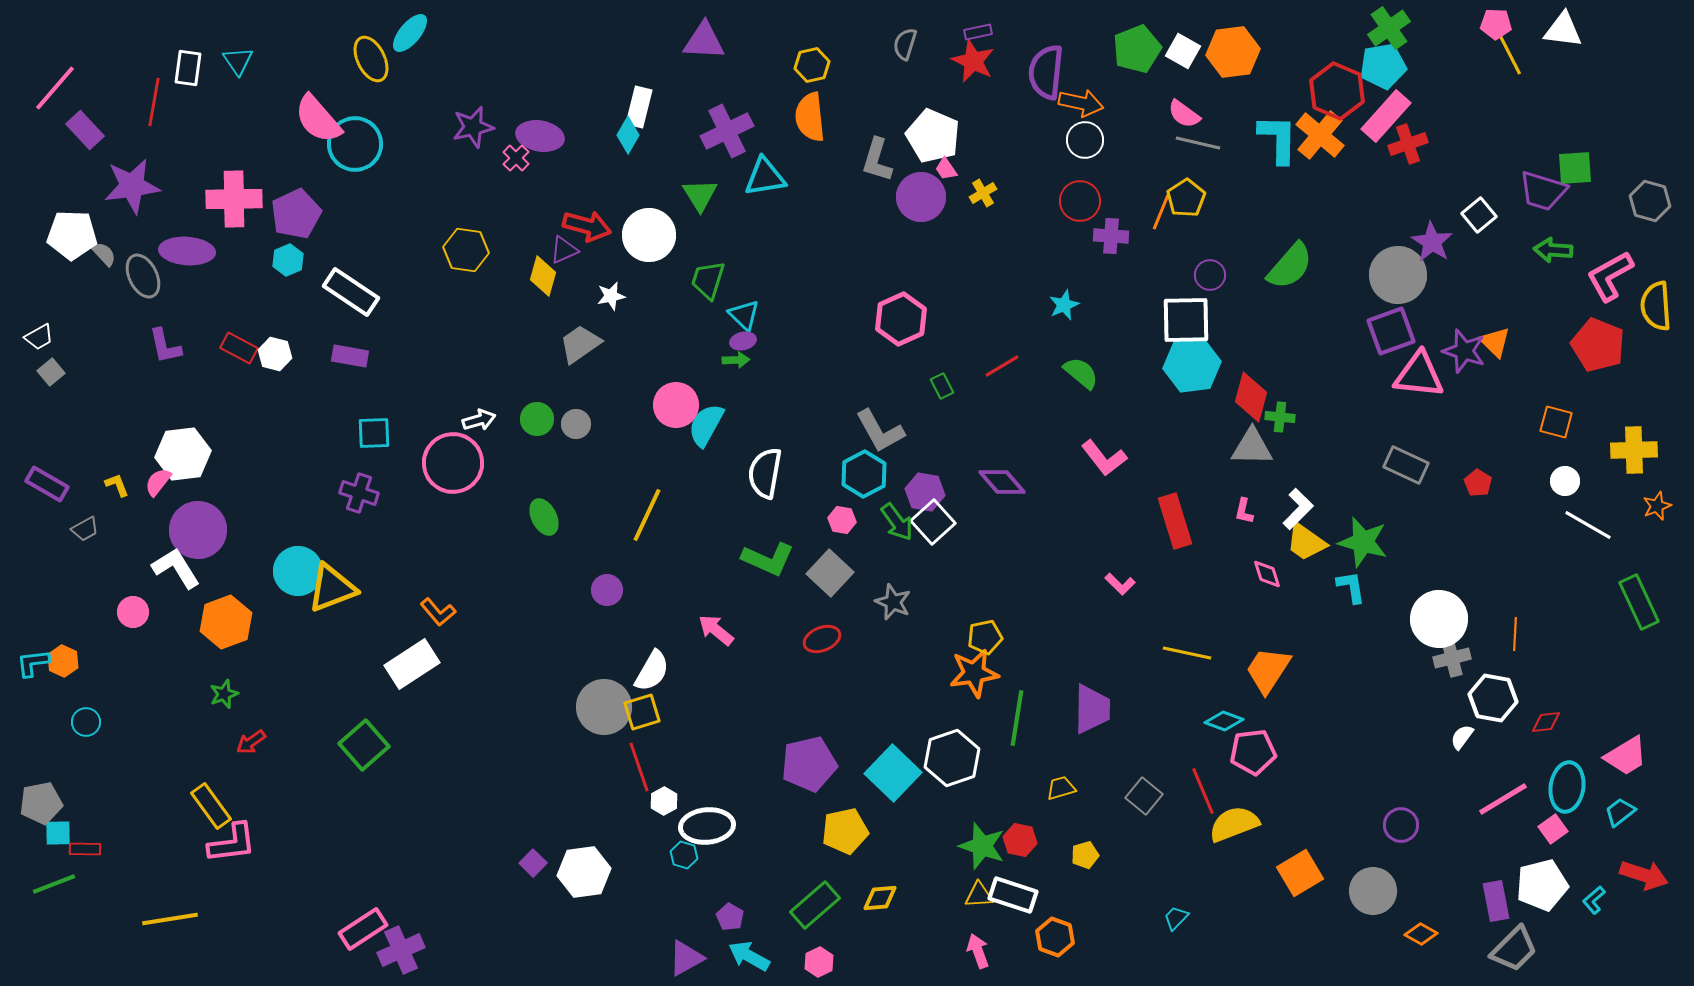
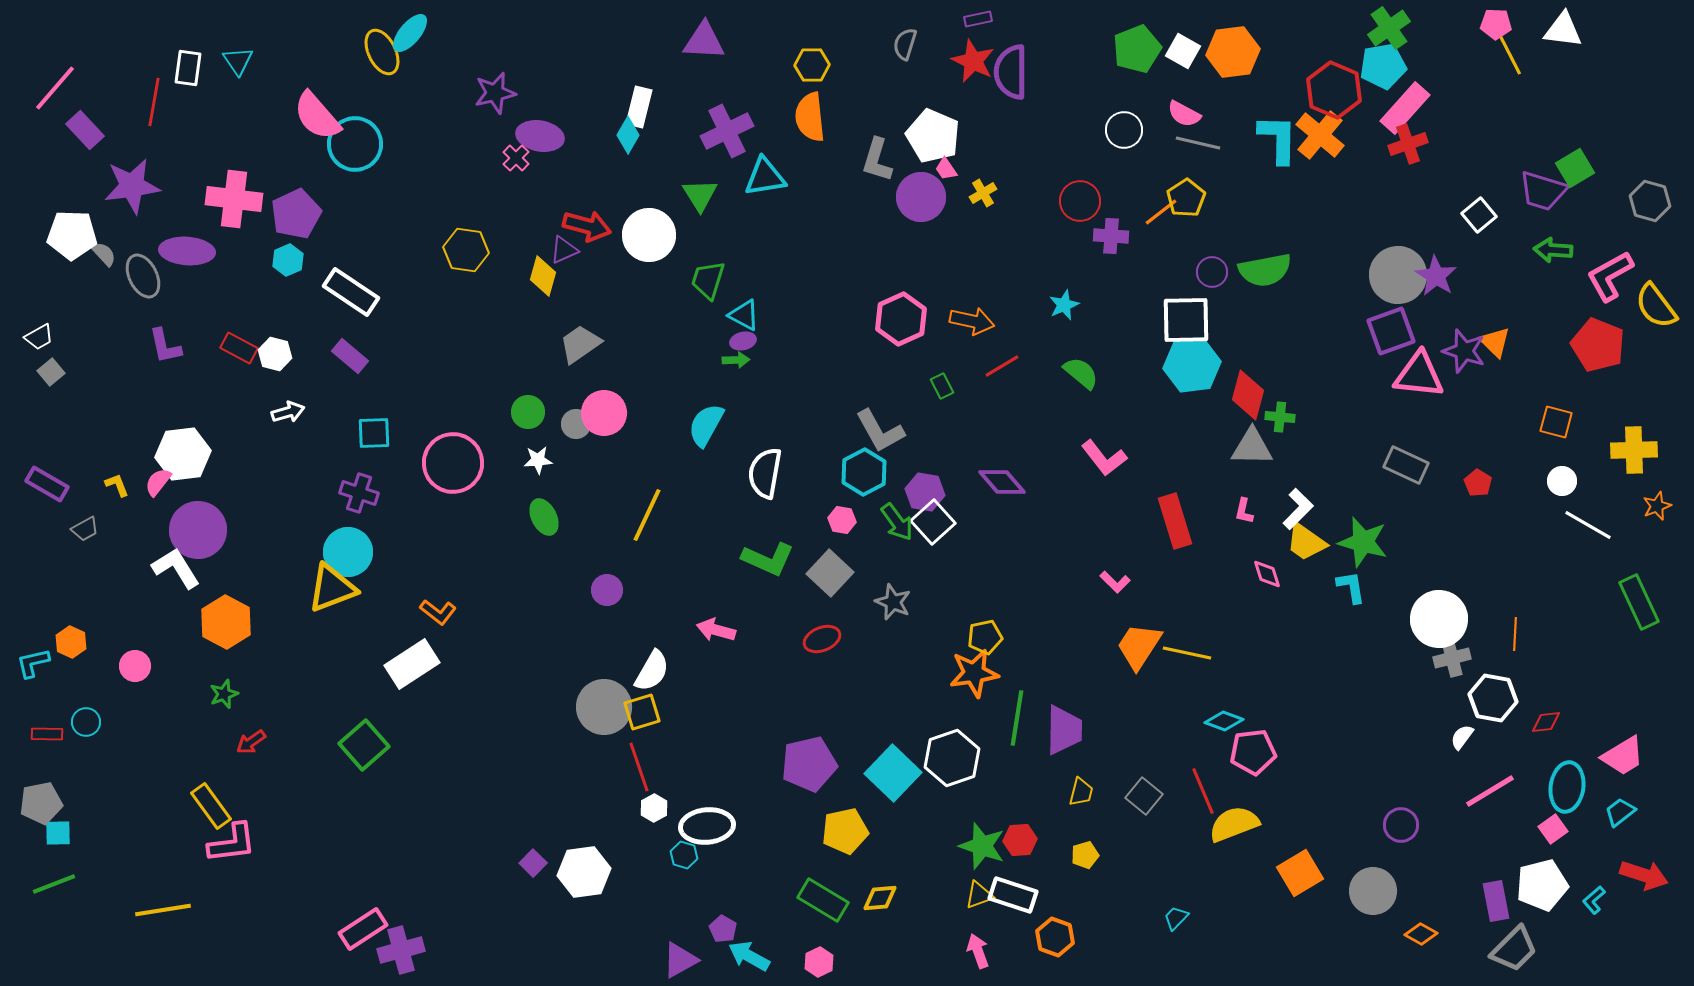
purple rectangle at (978, 32): moved 13 px up
yellow ellipse at (371, 59): moved 11 px right, 7 px up
yellow hexagon at (812, 65): rotated 12 degrees clockwise
purple semicircle at (1046, 72): moved 35 px left; rotated 6 degrees counterclockwise
red hexagon at (1337, 91): moved 3 px left, 1 px up
orange arrow at (1081, 103): moved 109 px left, 218 px down
pink semicircle at (1184, 114): rotated 8 degrees counterclockwise
pink rectangle at (1386, 116): moved 19 px right, 8 px up
pink semicircle at (318, 119): moved 1 px left, 3 px up
purple star at (473, 127): moved 22 px right, 34 px up
white circle at (1085, 140): moved 39 px right, 10 px up
green square at (1575, 168): rotated 27 degrees counterclockwise
pink cross at (234, 199): rotated 8 degrees clockwise
orange line at (1161, 212): rotated 30 degrees clockwise
purple star at (1432, 242): moved 4 px right, 34 px down
green semicircle at (1290, 266): moved 25 px left, 4 px down; rotated 38 degrees clockwise
purple circle at (1210, 275): moved 2 px right, 3 px up
white star at (611, 296): moved 73 px left, 164 px down; rotated 8 degrees clockwise
yellow semicircle at (1656, 306): rotated 33 degrees counterclockwise
cyan triangle at (744, 315): rotated 16 degrees counterclockwise
purple rectangle at (350, 356): rotated 30 degrees clockwise
red diamond at (1251, 397): moved 3 px left, 2 px up
pink circle at (676, 405): moved 72 px left, 8 px down
green circle at (537, 419): moved 9 px left, 7 px up
white arrow at (479, 420): moved 191 px left, 8 px up
cyan hexagon at (864, 474): moved 2 px up
white circle at (1565, 481): moved 3 px left
cyan circle at (298, 571): moved 50 px right, 19 px up
pink L-shape at (1120, 584): moved 5 px left, 2 px up
pink circle at (133, 612): moved 2 px right, 54 px down
orange L-shape at (438, 612): rotated 12 degrees counterclockwise
orange hexagon at (226, 622): rotated 12 degrees counterclockwise
pink arrow at (716, 630): rotated 24 degrees counterclockwise
orange hexagon at (63, 661): moved 8 px right, 19 px up
cyan L-shape at (33, 663): rotated 6 degrees counterclockwise
orange trapezoid at (1268, 670): moved 129 px left, 24 px up
purple trapezoid at (1092, 709): moved 28 px left, 21 px down
pink trapezoid at (1626, 756): moved 3 px left
yellow trapezoid at (1061, 788): moved 20 px right, 4 px down; rotated 120 degrees clockwise
pink line at (1503, 799): moved 13 px left, 8 px up
white hexagon at (664, 801): moved 10 px left, 7 px down
red hexagon at (1020, 840): rotated 16 degrees counterclockwise
red rectangle at (85, 849): moved 38 px left, 115 px up
yellow triangle at (979, 895): rotated 16 degrees counterclockwise
green rectangle at (815, 905): moved 8 px right, 5 px up; rotated 72 degrees clockwise
purple pentagon at (730, 917): moved 7 px left, 12 px down
yellow line at (170, 919): moved 7 px left, 9 px up
purple cross at (401, 950): rotated 9 degrees clockwise
purple triangle at (686, 958): moved 6 px left, 2 px down
